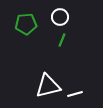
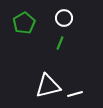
white circle: moved 4 px right, 1 px down
green pentagon: moved 2 px left, 1 px up; rotated 25 degrees counterclockwise
green line: moved 2 px left, 3 px down
